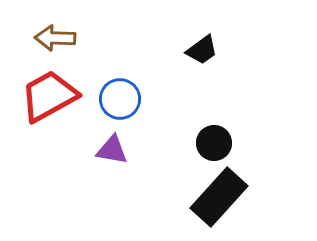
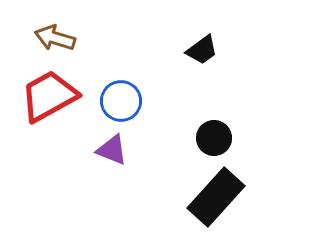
brown arrow: rotated 15 degrees clockwise
blue circle: moved 1 px right, 2 px down
black circle: moved 5 px up
purple triangle: rotated 12 degrees clockwise
black rectangle: moved 3 px left
